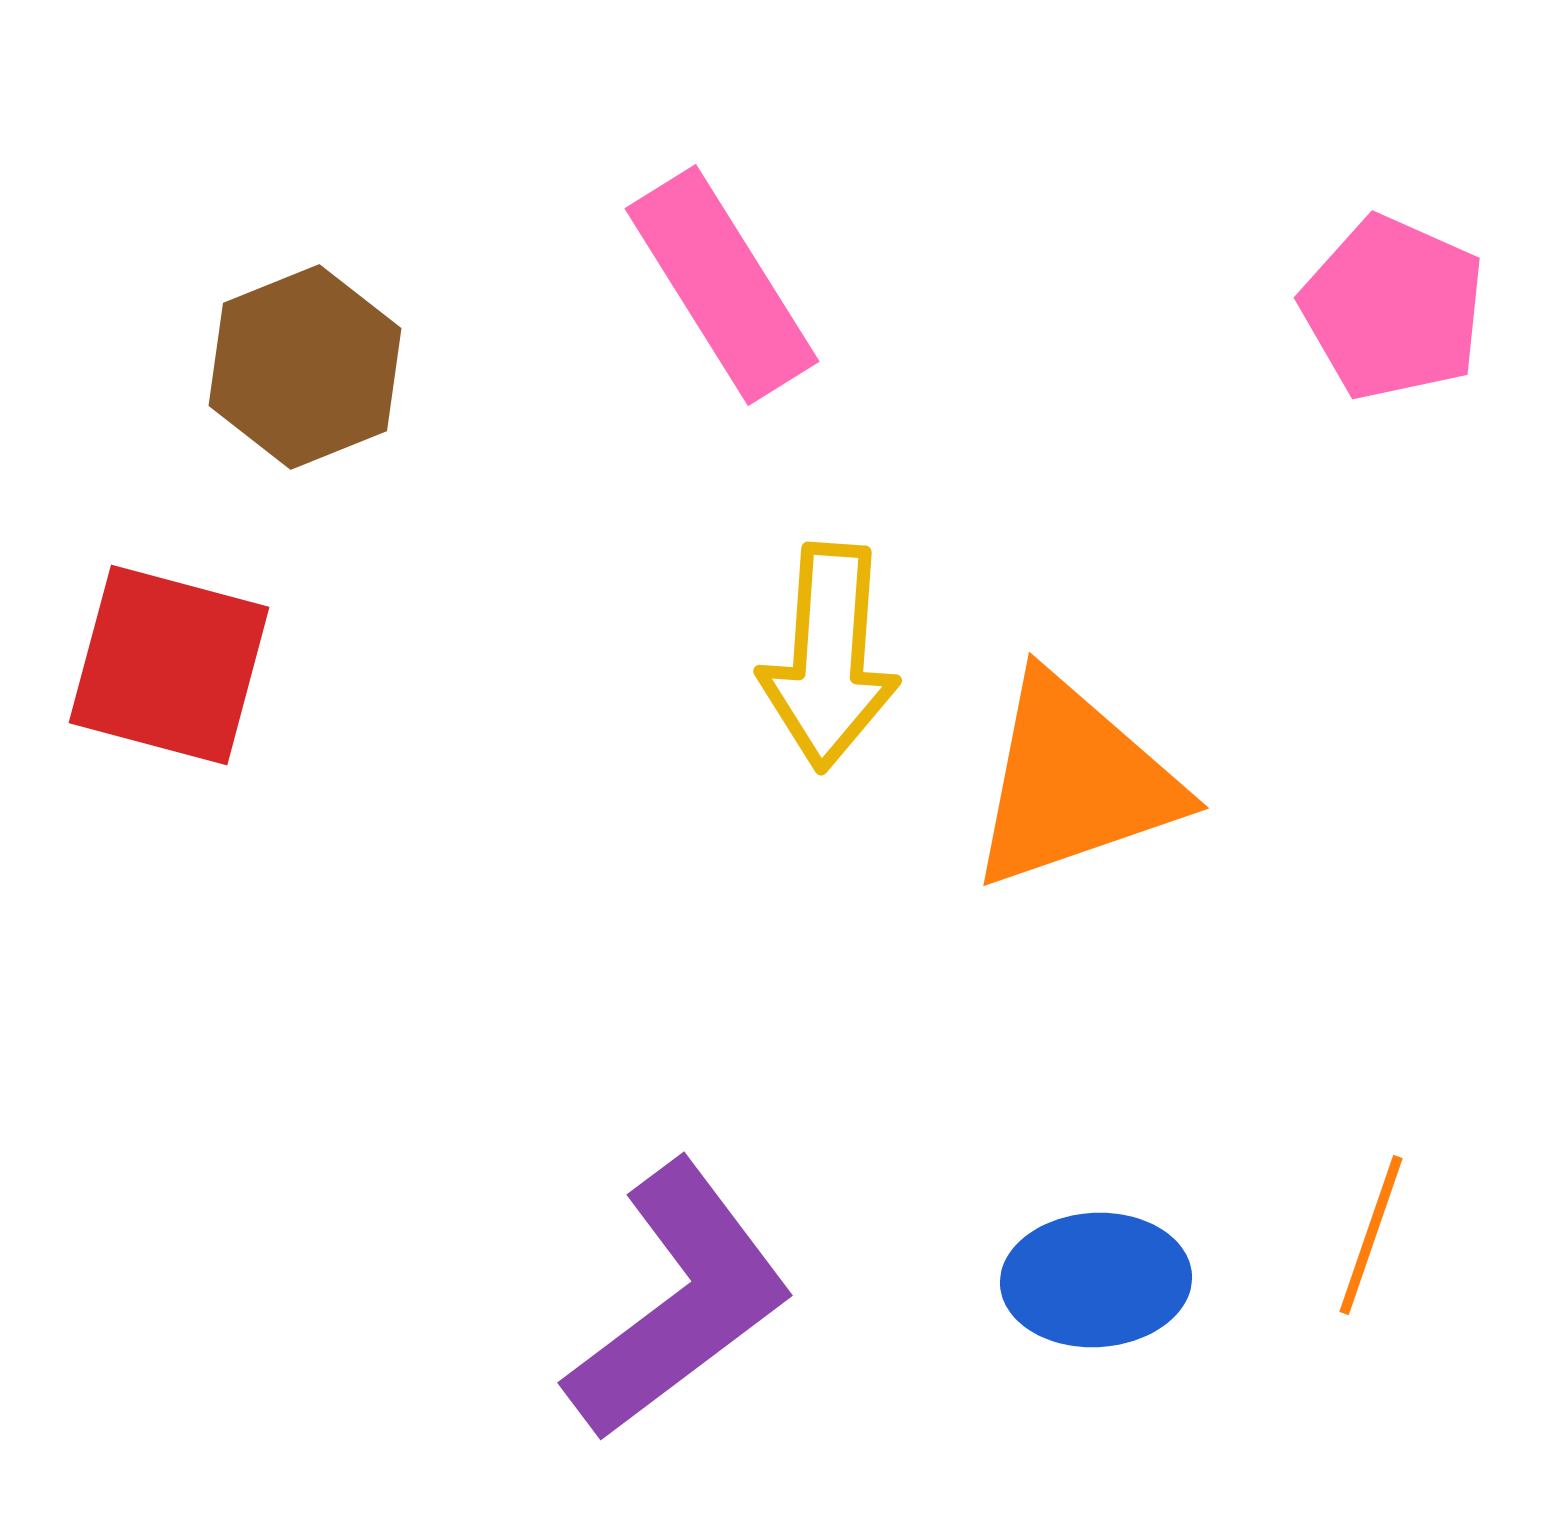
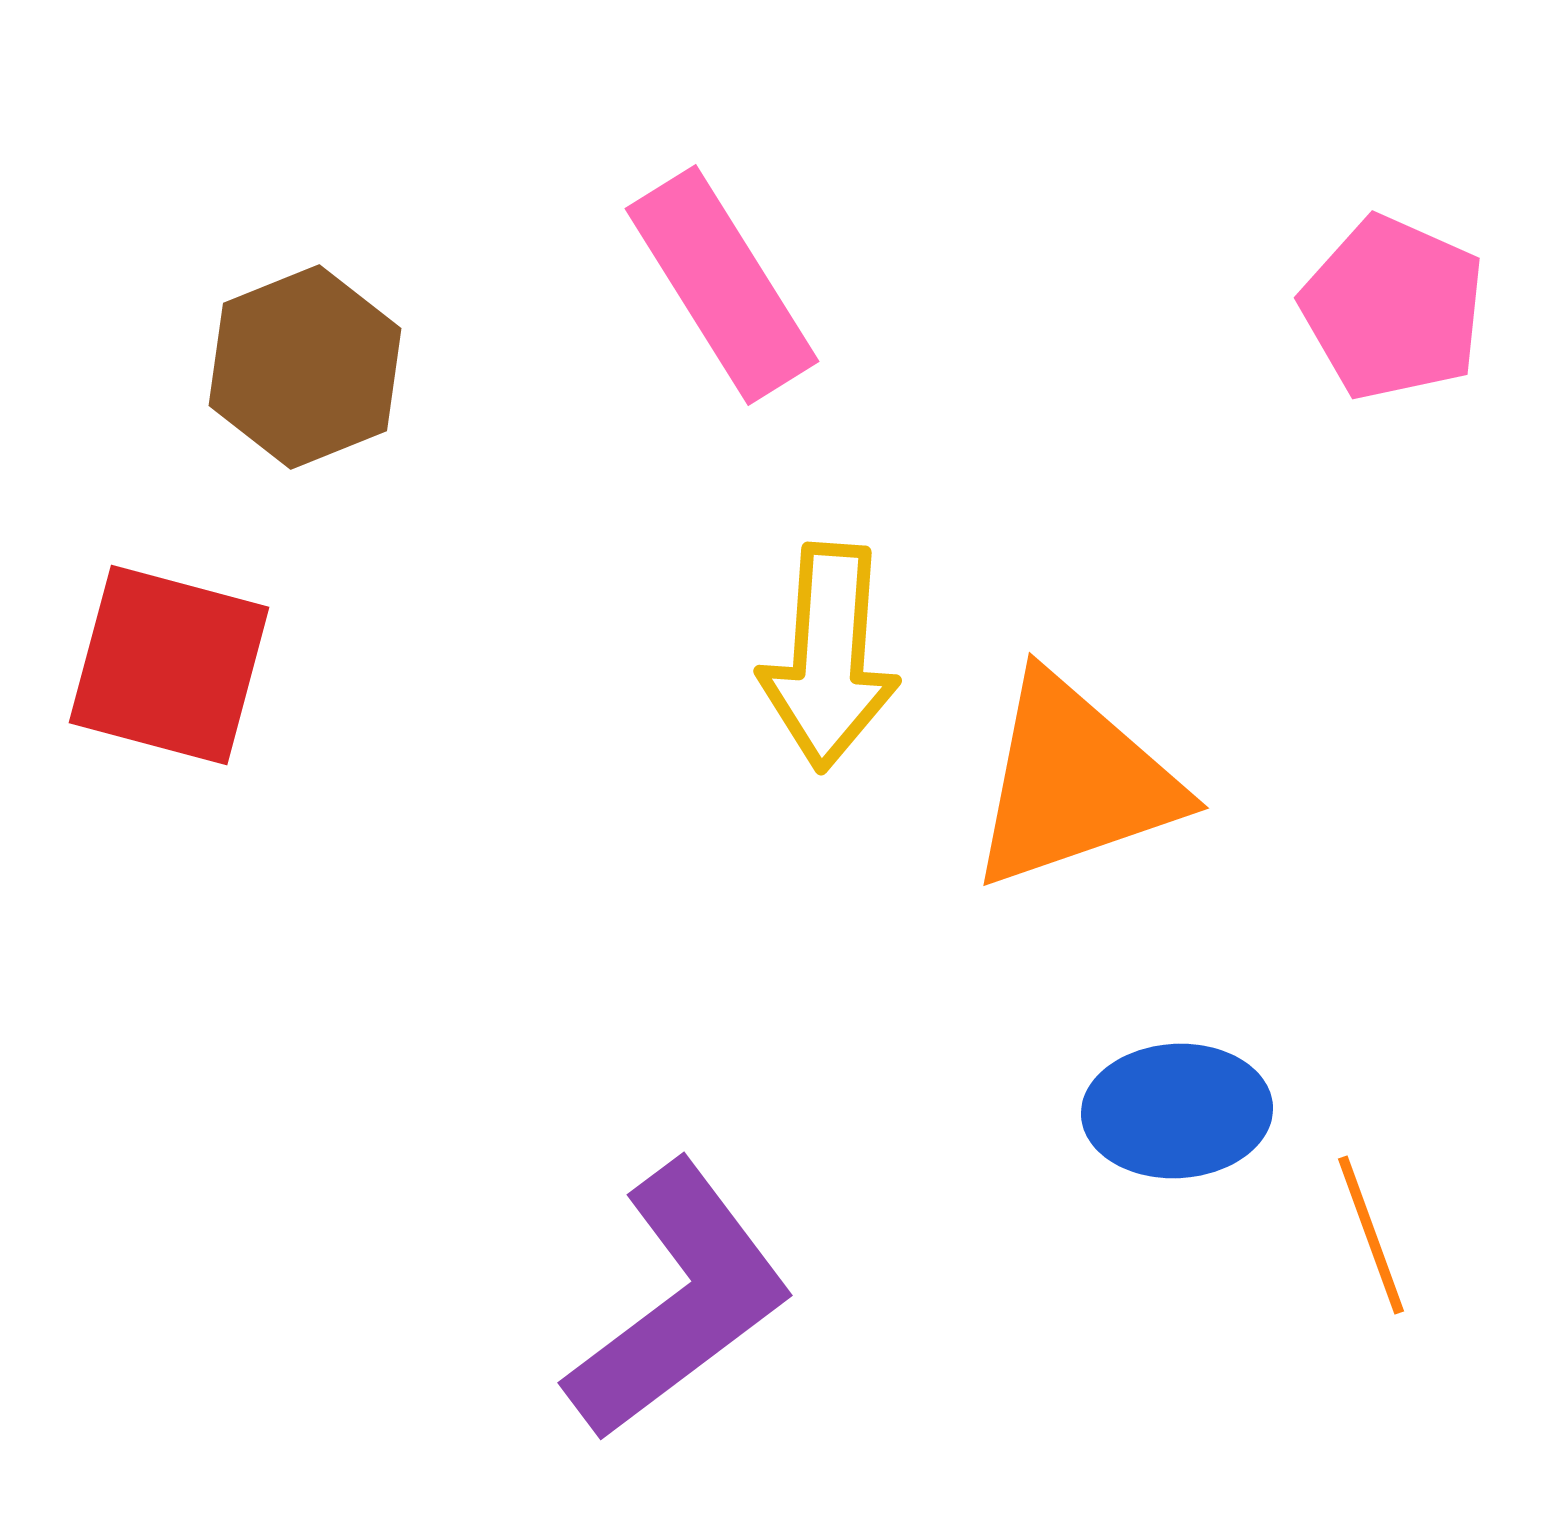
orange line: rotated 39 degrees counterclockwise
blue ellipse: moved 81 px right, 169 px up
